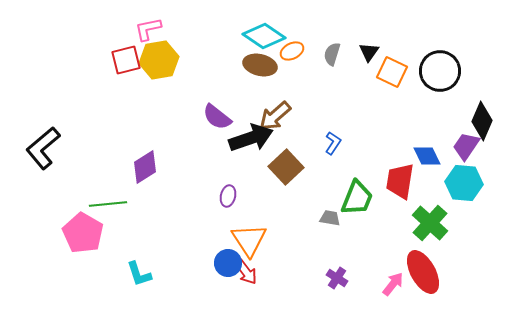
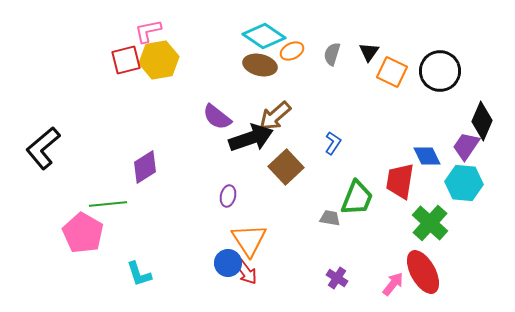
pink L-shape: moved 2 px down
